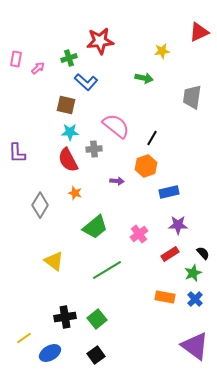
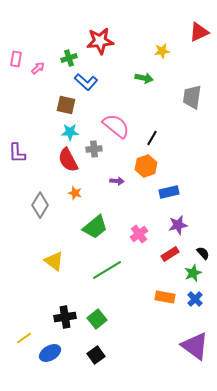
purple star: rotated 12 degrees counterclockwise
